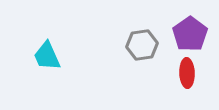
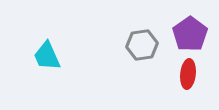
red ellipse: moved 1 px right, 1 px down; rotated 8 degrees clockwise
